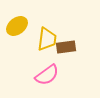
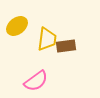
brown rectangle: moved 1 px up
pink semicircle: moved 11 px left, 6 px down
